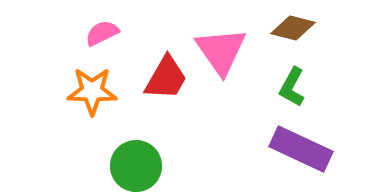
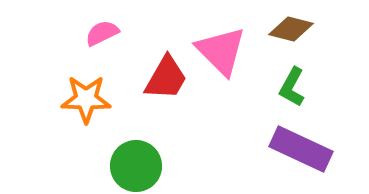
brown diamond: moved 2 px left, 1 px down
pink triangle: rotated 10 degrees counterclockwise
orange star: moved 6 px left, 8 px down
